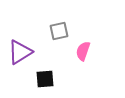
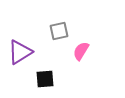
pink semicircle: moved 2 px left; rotated 12 degrees clockwise
